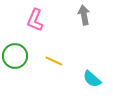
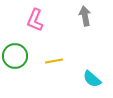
gray arrow: moved 1 px right, 1 px down
yellow line: rotated 36 degrees counterclockwise
